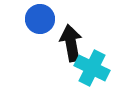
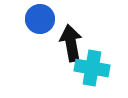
cyan cross: rotated 16 degrees counterclockwise
